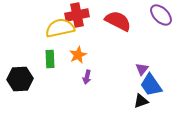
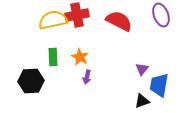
purple ellipse: rotated 25 degrees clockwise
red semicircle: moved 1 px right
yellow semicircle: moved 7 px left, 8 px up
orange star: moved 2 px right, 2 px down; rotated 18 degrees counterclockwise
green rectangle: moved 3 px right, 2 px up
black hexagon: moved 11 px right, 2 px down
blue trapezoid: moved 8 px right; rotated 45 degrees clockwise
black triangle: moved 1 px right
